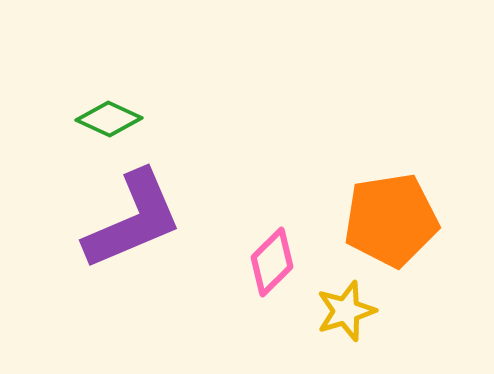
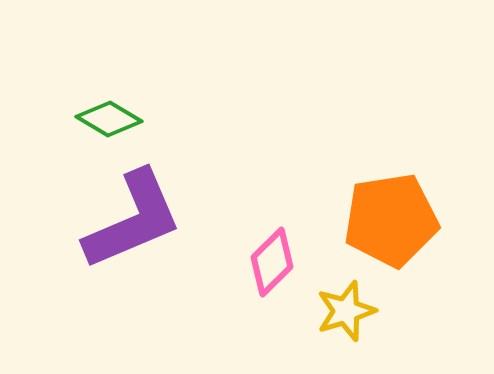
green diamond: rotated 6 degrees clockwise
